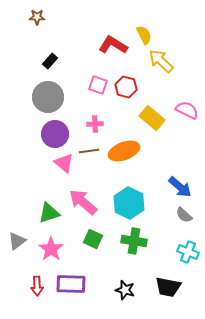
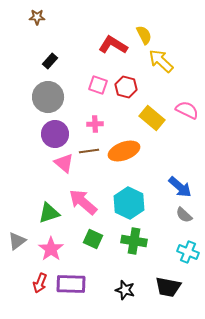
red arrow: moved 3 px right, 3 px up; rotated 24 degrees clockwise
